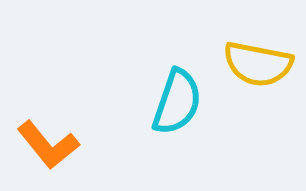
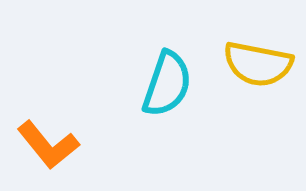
cyan semicircle: moved 10 px left, 18 px up
